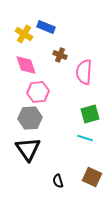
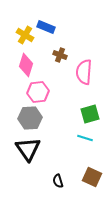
yellow cross: moved 1 px right, 1 px down
pink diamond: rotated 35 degrees clockwise
